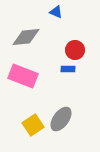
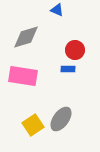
blue triangle: moved 1 px right, 2 px up
gray diamond: rotated 12 degrees counterclockwise
pink rectangle: rotated 12 degrees counterclockwise
